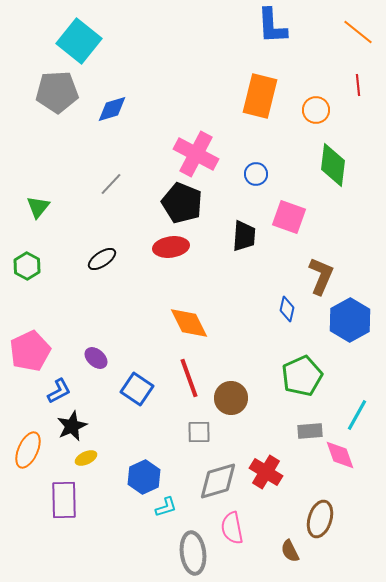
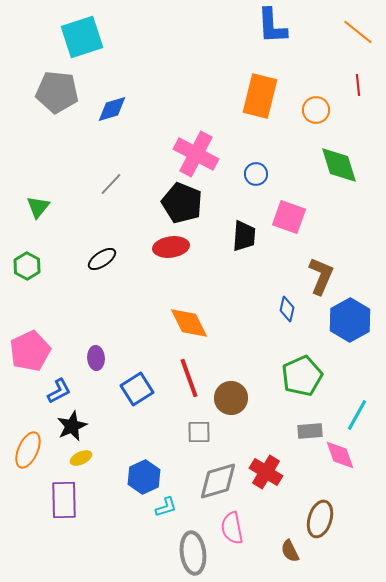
cyan square at (79, 41): moved 3 px right, 4 px up; rotated 33 degrees clockwise
gray pentagon at (57, 92): rotated 9 degrees clockwise
green diamond at (333, 165): moved 6 px right; rotated 24 degrees counterclockwise
purple ellipse at (96, 358): rotated 45 degrees clockwise
blue square at (137, 389): rotated 24 degrees clockwise
yellow ellipse at (86, 458): moved 5 px left
